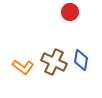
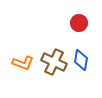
red circle: moved 9 px right, 11 px down
orange L-shape: moved 4 px up; rotated 15 degrees counterclockwise
